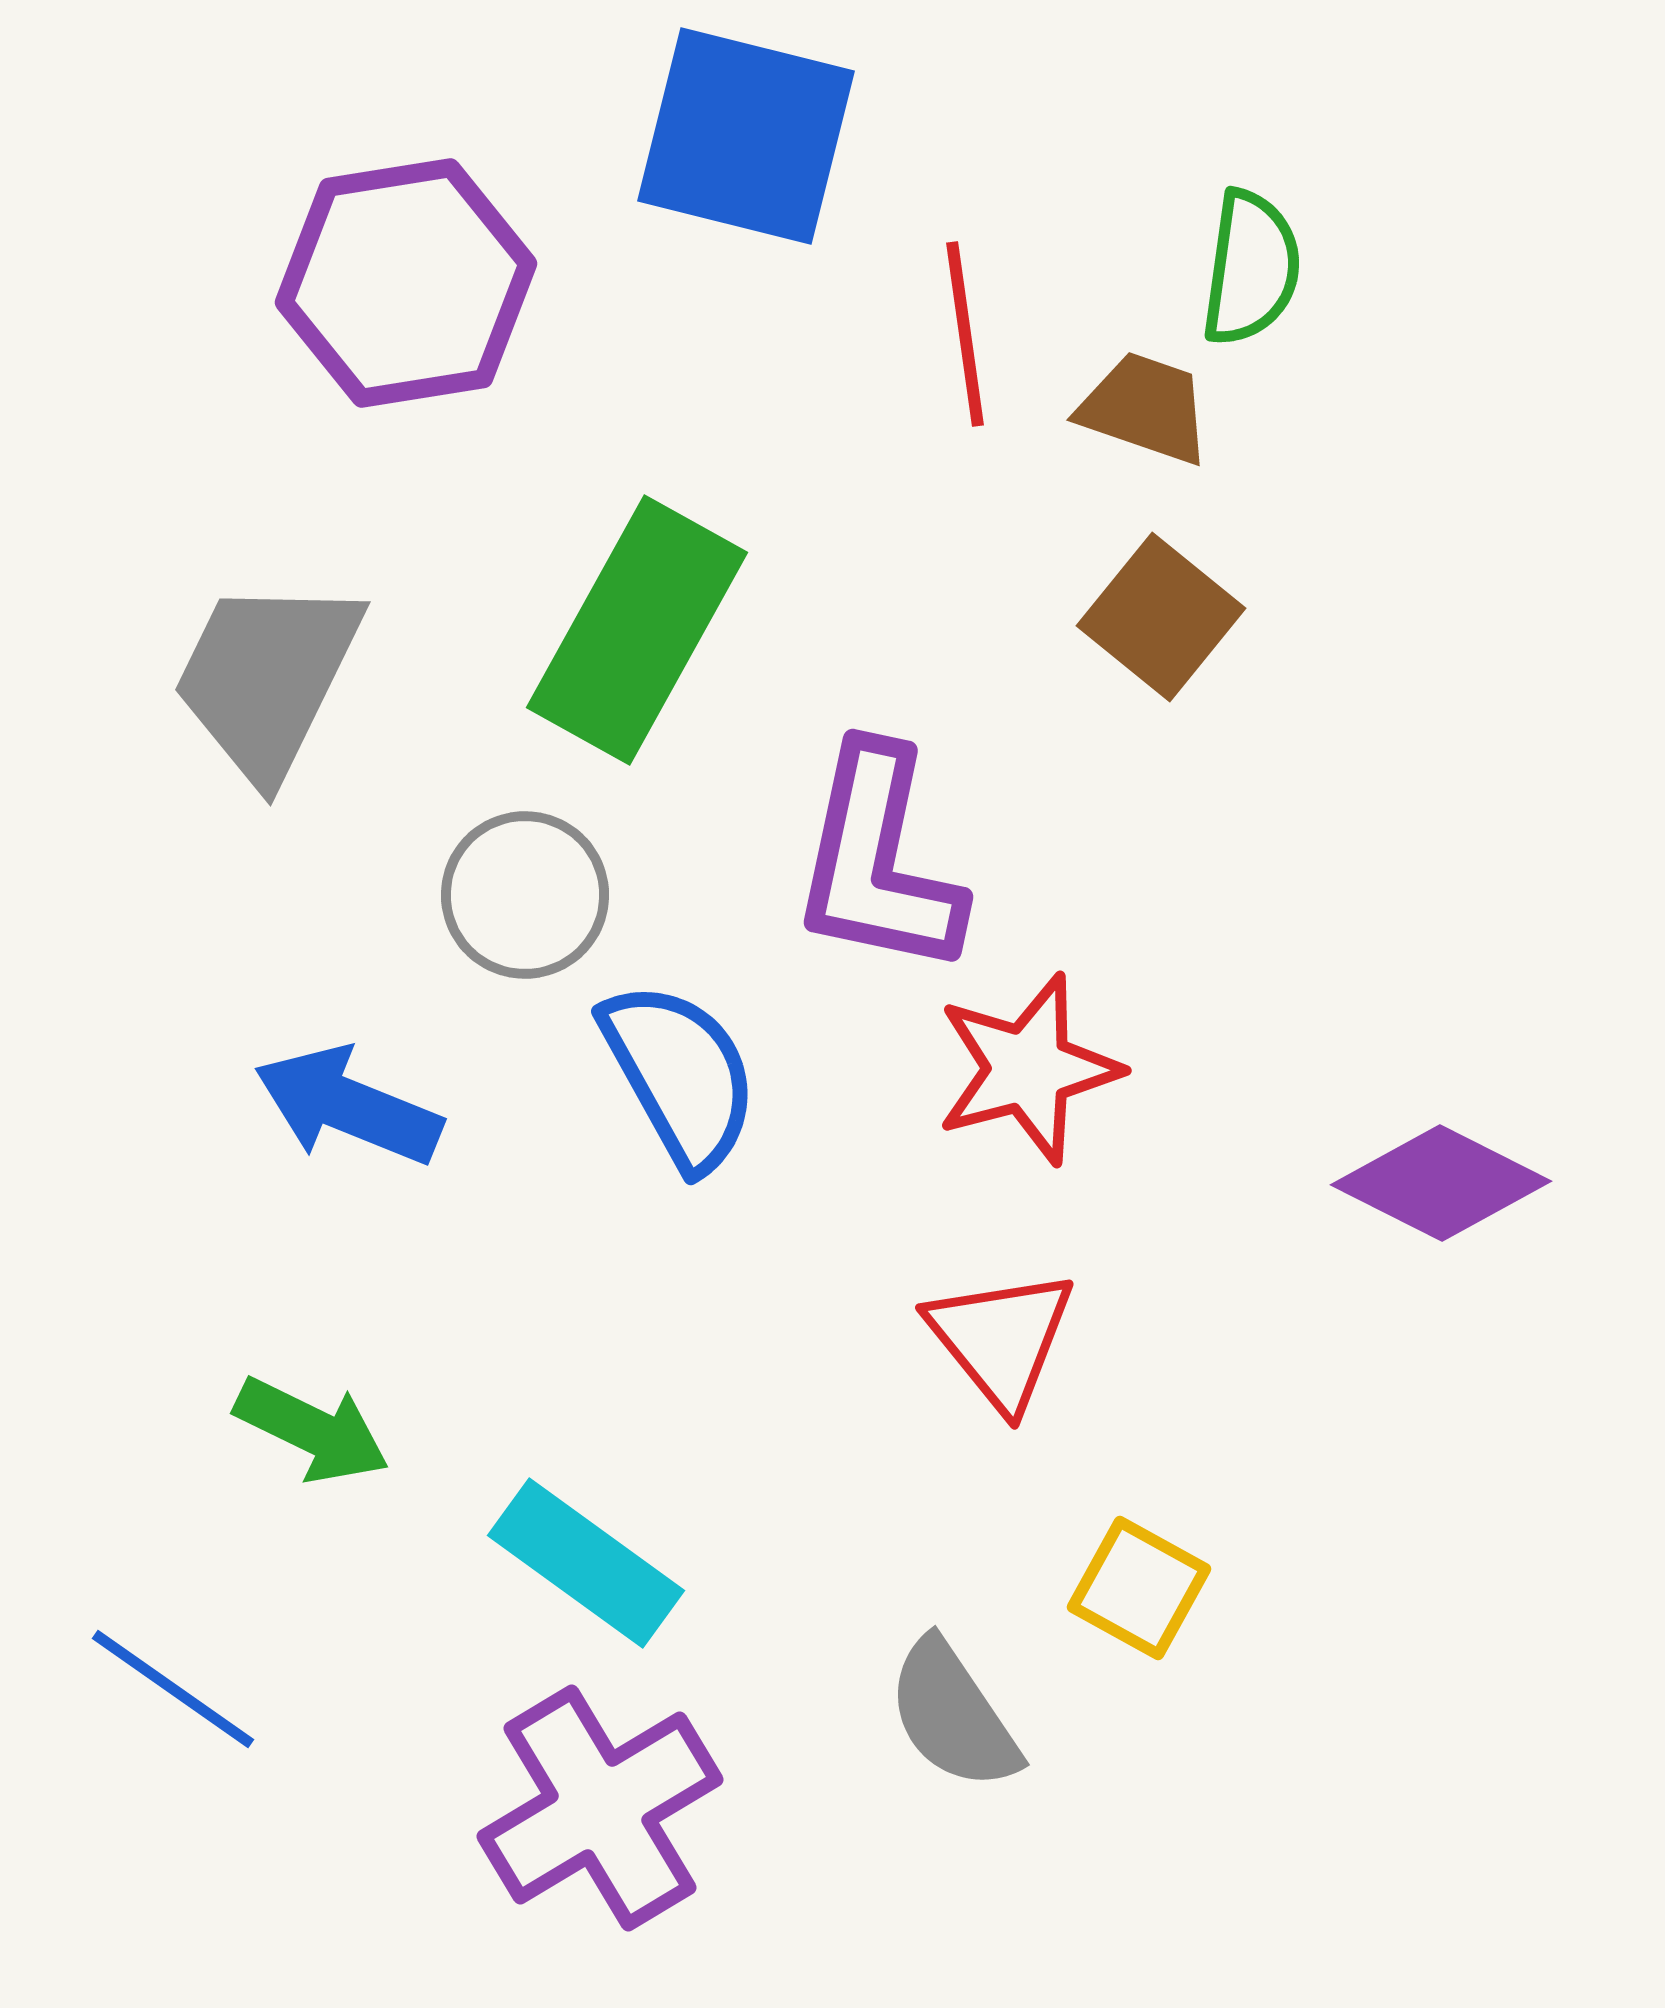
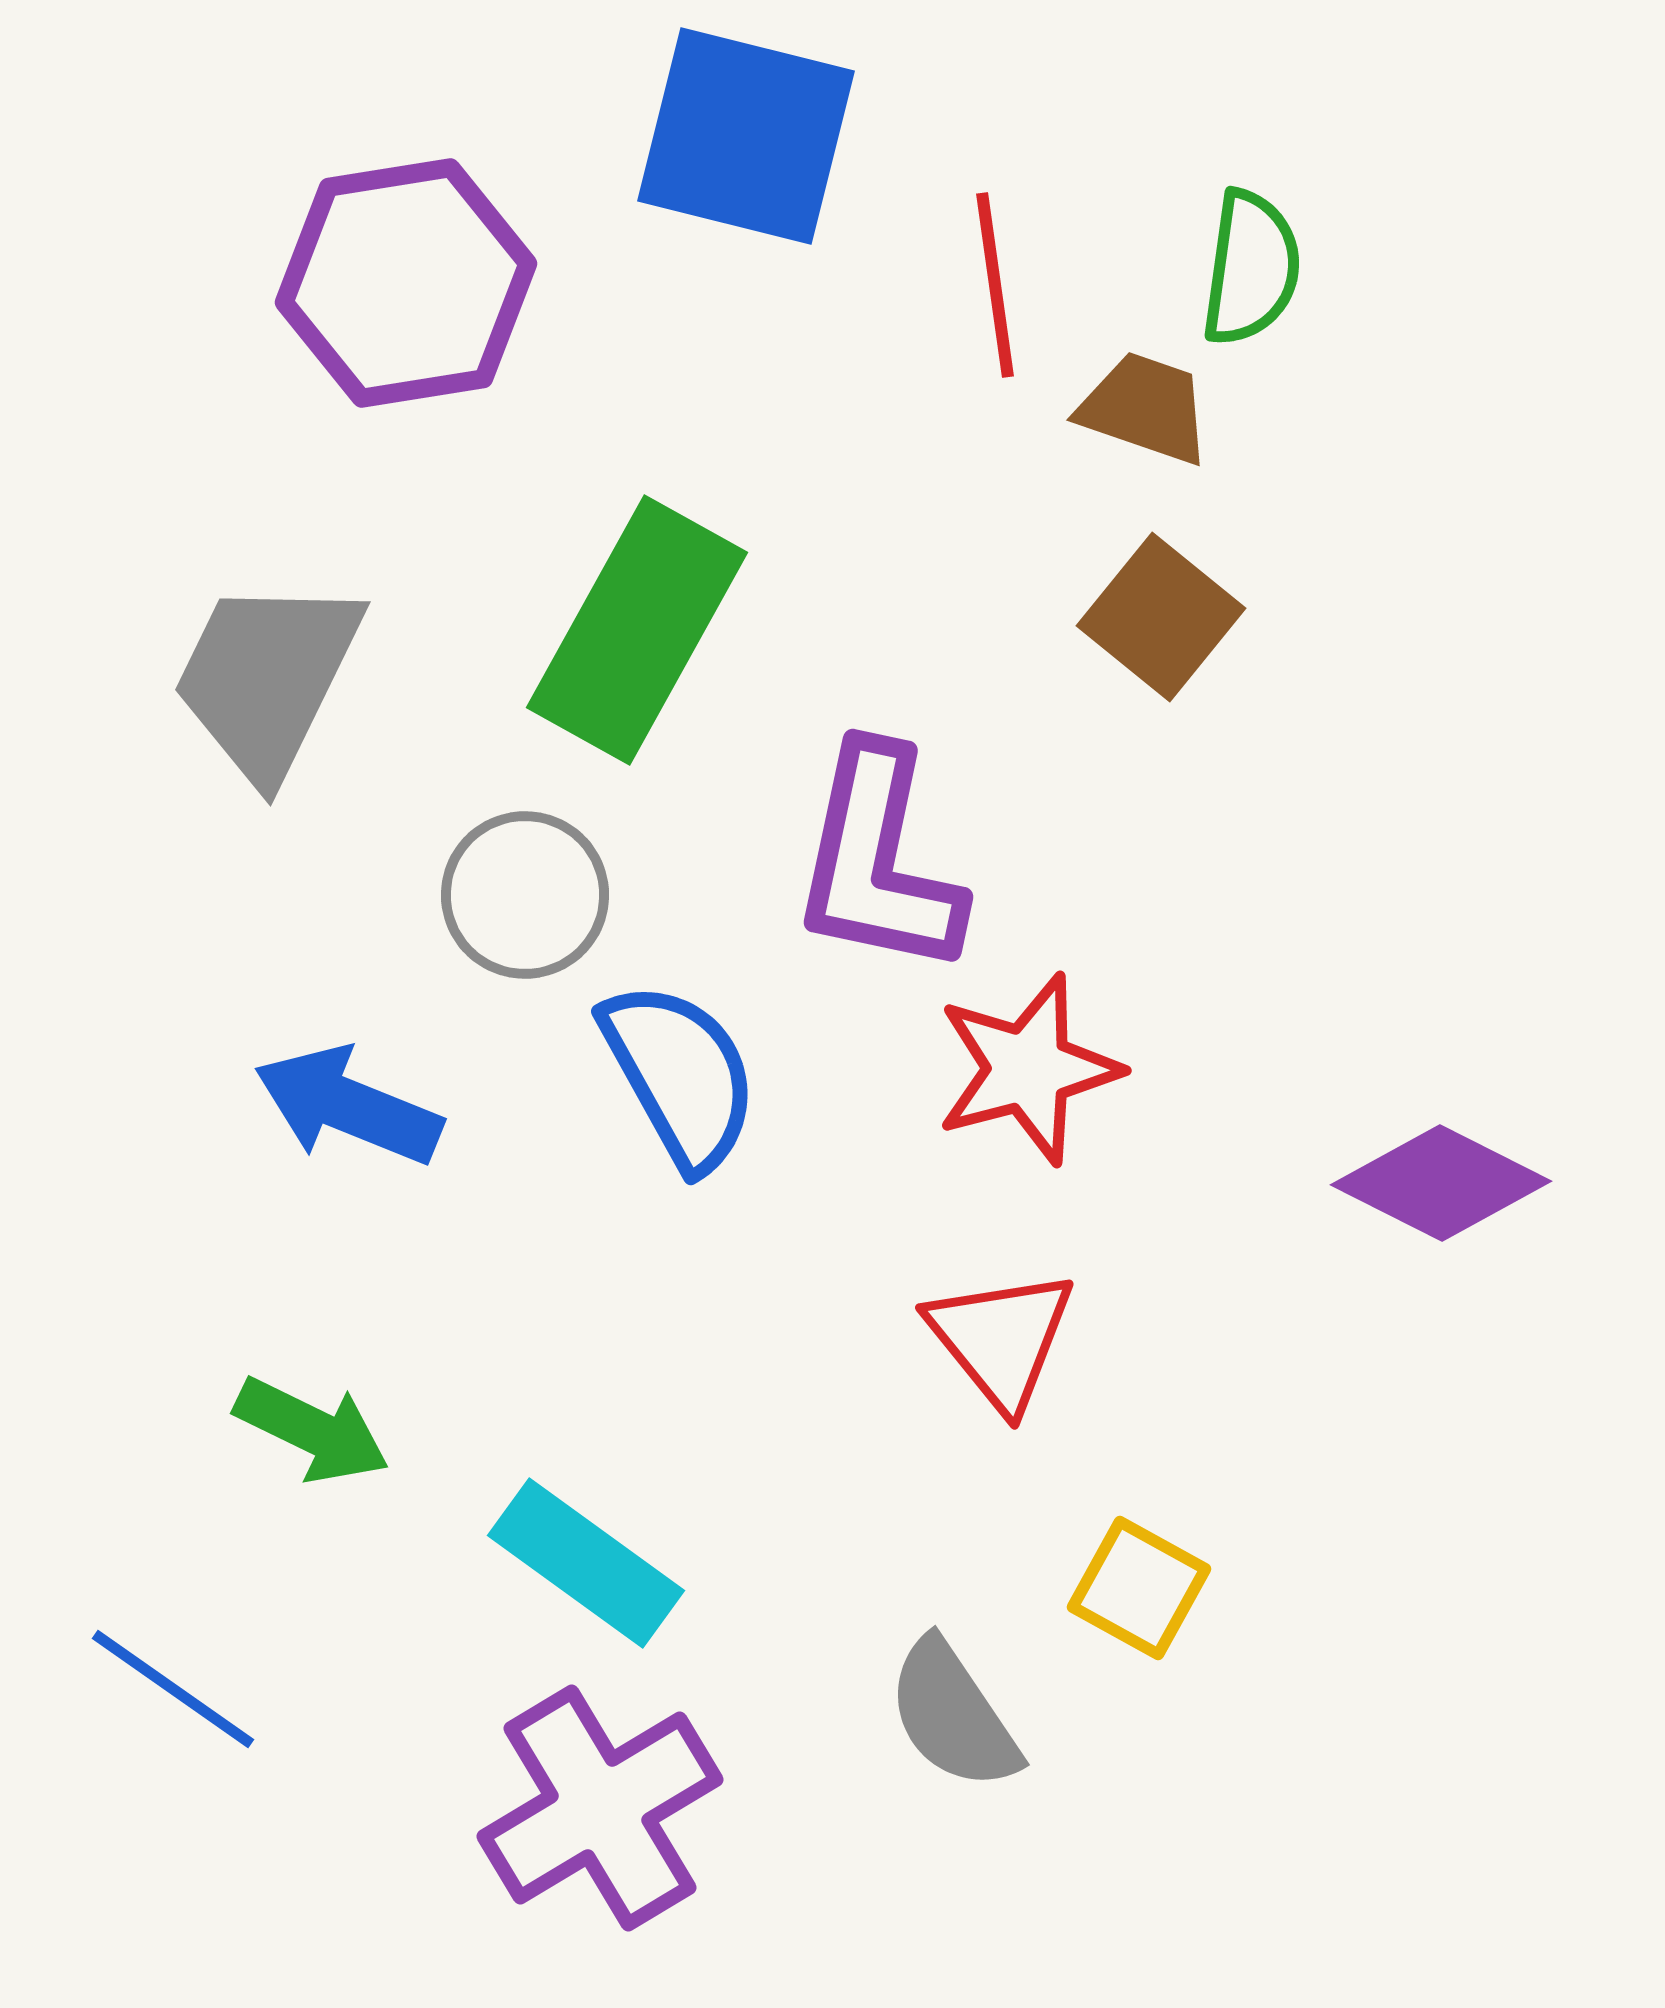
red line: moved 30 px right, 49 px up
